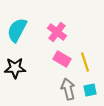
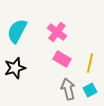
cyan semicircle: moved 1 px down
yellow line: moved 5 px right, 1 px down; rotated 30 degrees clockwise
black star: rotated 15 degrees counterclockwise
cyan square: rotated 16 degrees counterclockwise
